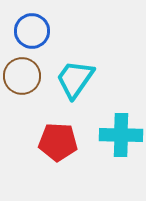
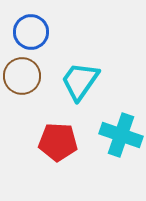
blue circle: moved 1 px left, 1 px down
cyan trapezoid: moved 5 px right, 2 px down
cyan cross: rotated 18 degrees clockwise
